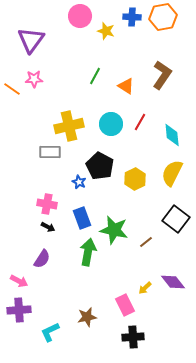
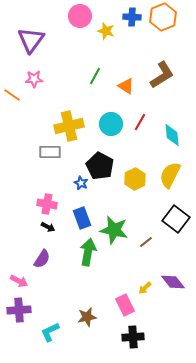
orange hexagon: rotated 12 degrees counterclockwise
brown L-shape: rotated 24 degrees clockwise
orange line: moved 6 px down
yellow semicircle: moved 2 px left, 2 px down
blue star: moved 2 px right, 1 px down
